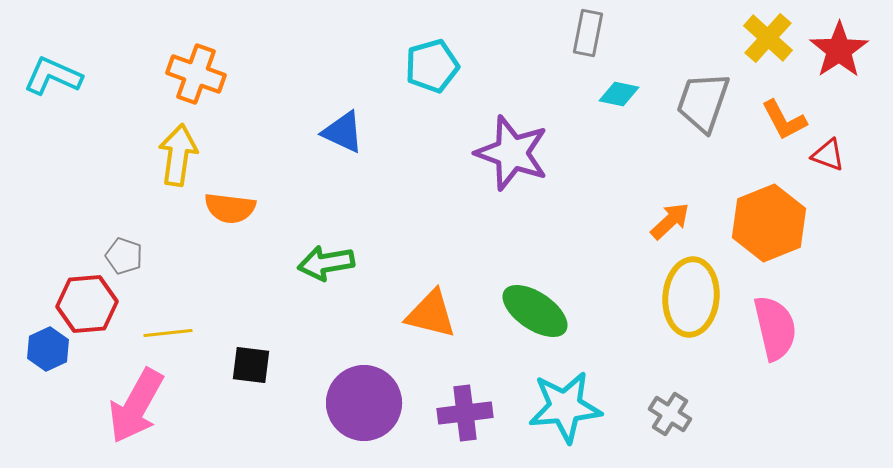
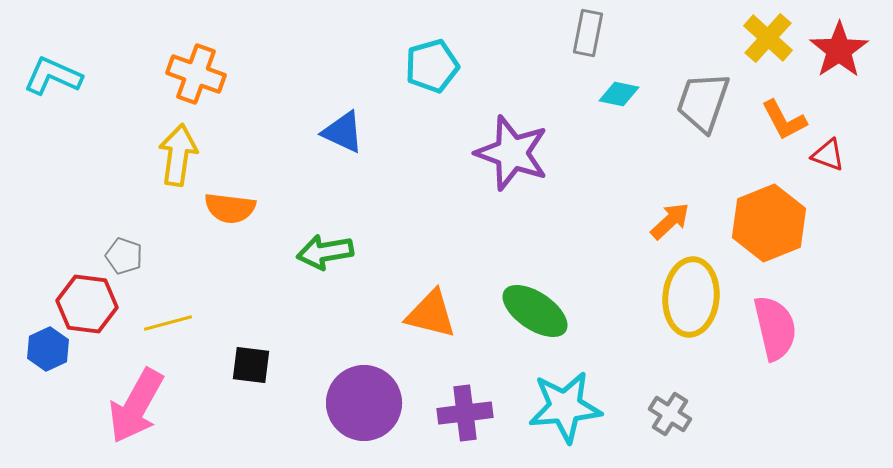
green arrow: moved 1 px left, 11 px up
red hexagon: rotated 12 degrees clockwise
yellow line: moved 10 px up; rotated 9 degrees counterclockwise
